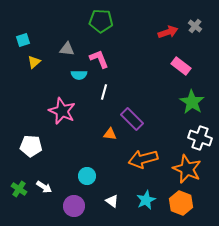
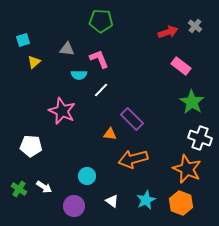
white line: moved 3 px left, 2 px up; rotated 28 degrees clockwise
orange arrow: moved 10 px left
